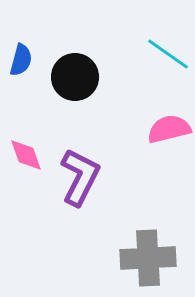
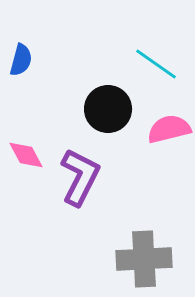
cyan line: moved 12 px left, 10 px down
black circle: moved 33 px right, 32 px down
pink diamond: rotated 9 degrees counterclockwise
gray cross: moved 4 px left, 1 px down
